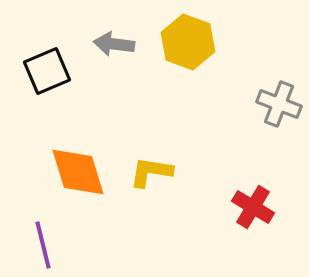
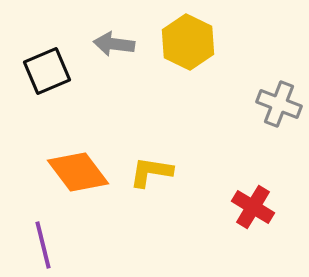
yellow hexagon: rotated 6 degrees clockwise
orange diamond: rotated 20 degrees counterclockwise
